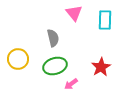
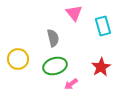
cyan rectangle: moved 2 px left, 6 px down; rotated 18 degrees counterclockwise
